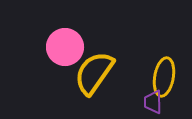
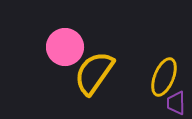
yellow ellipse: rotated 12 degrees clockwise
purple trapezoid: moved 23 px right, 1 px down
